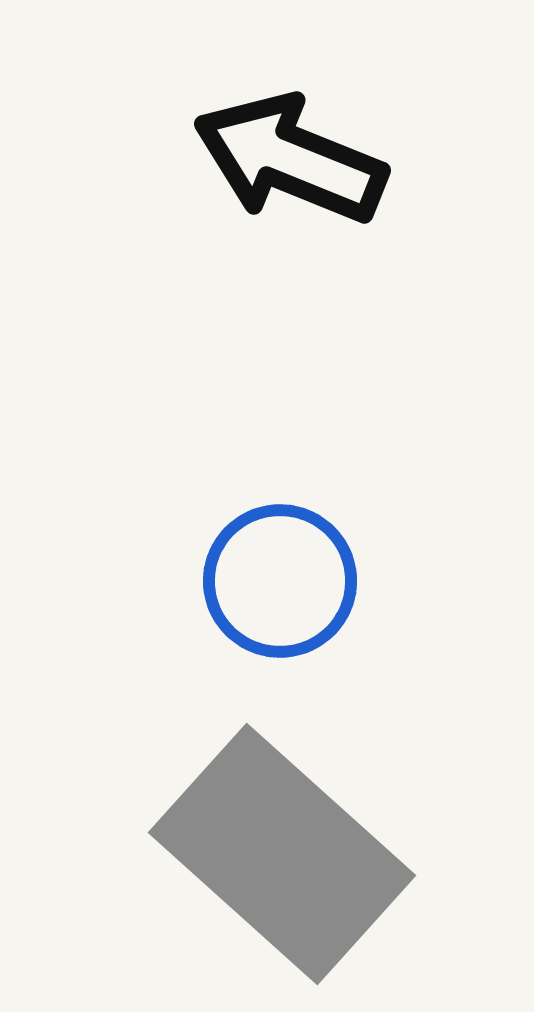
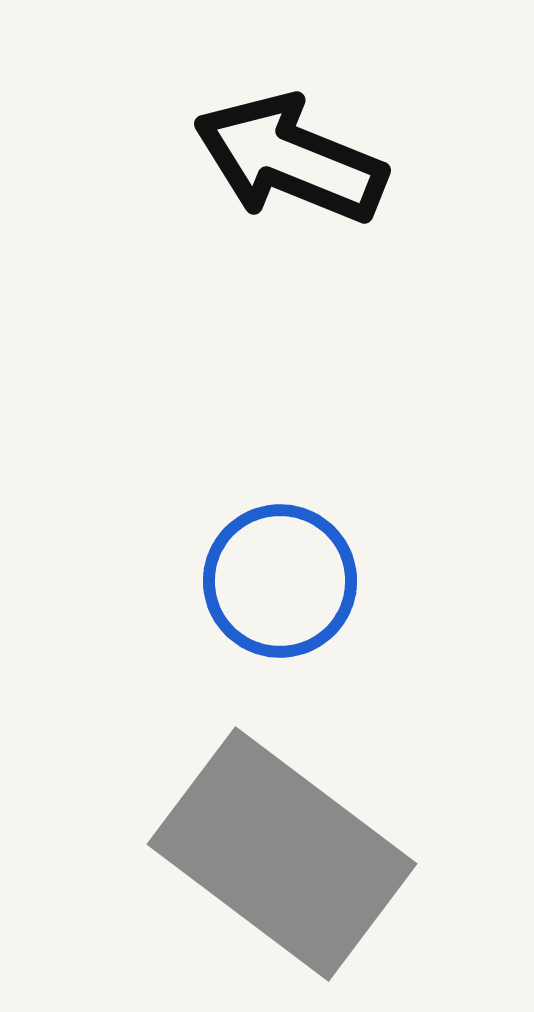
gray rectangle: rotated 5 degrees counterclockwise
